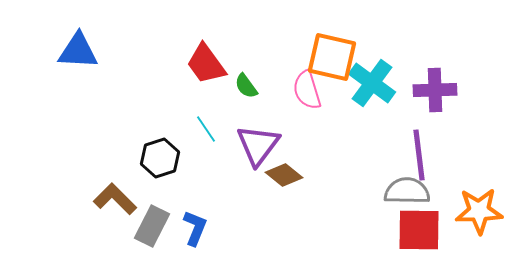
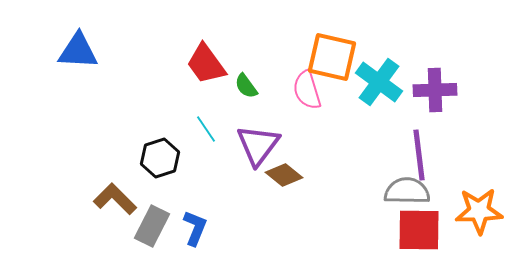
cyan cross: moved 7 px right, 1 px up
